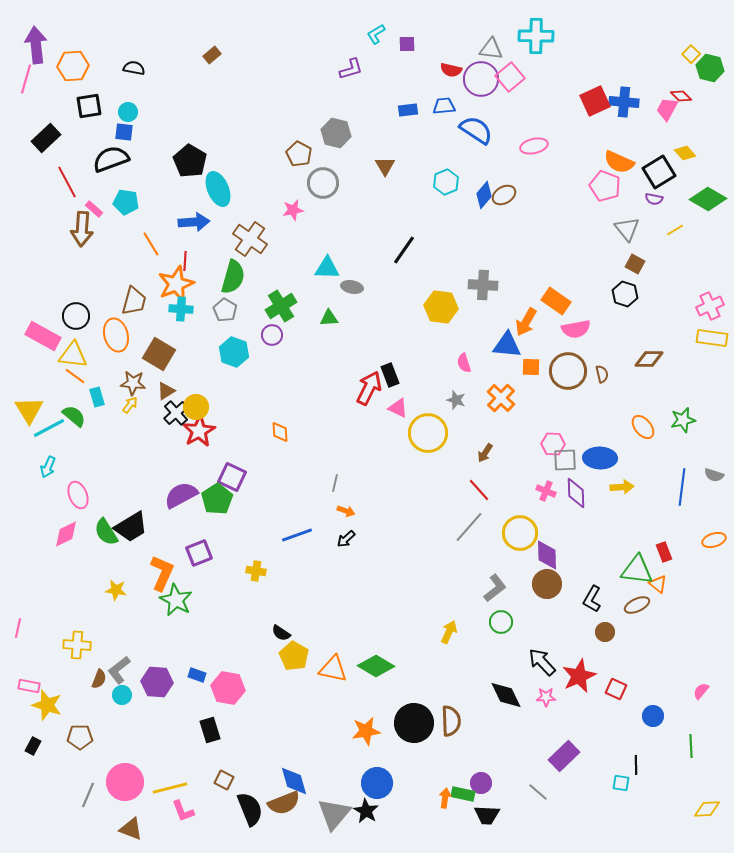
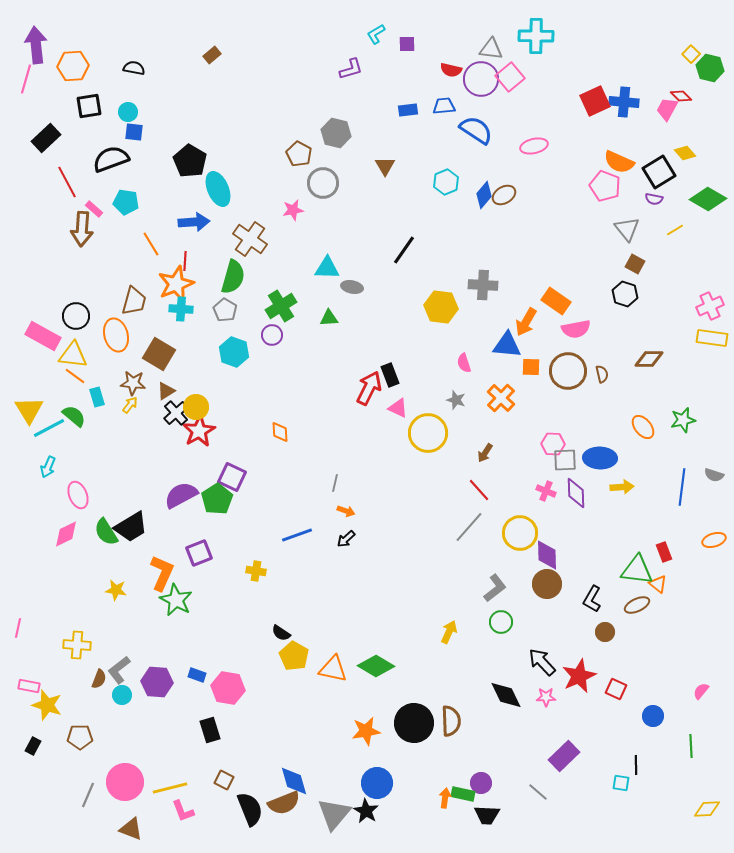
blue square at (124, 132): moved 10 px right
